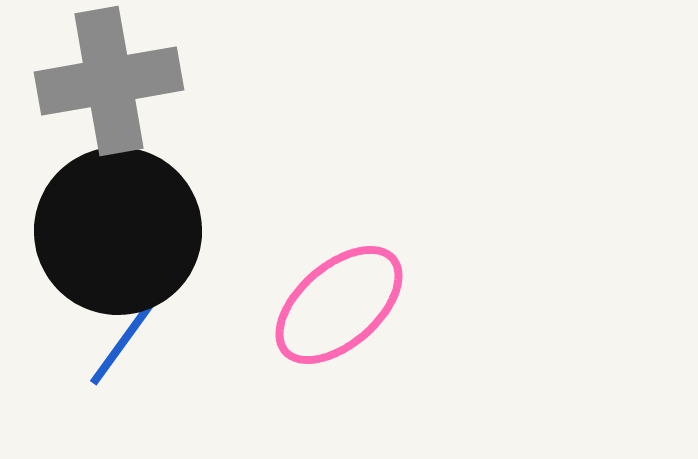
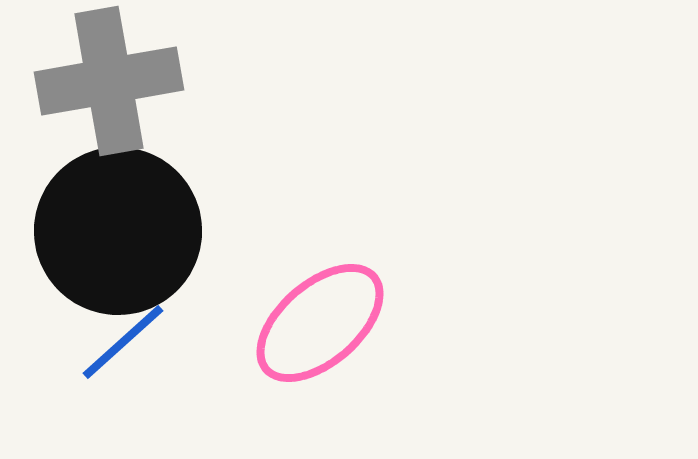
pink ellipse: moved 19 px left, 18 px down
blue line: rotated 12 degrees clockwise
